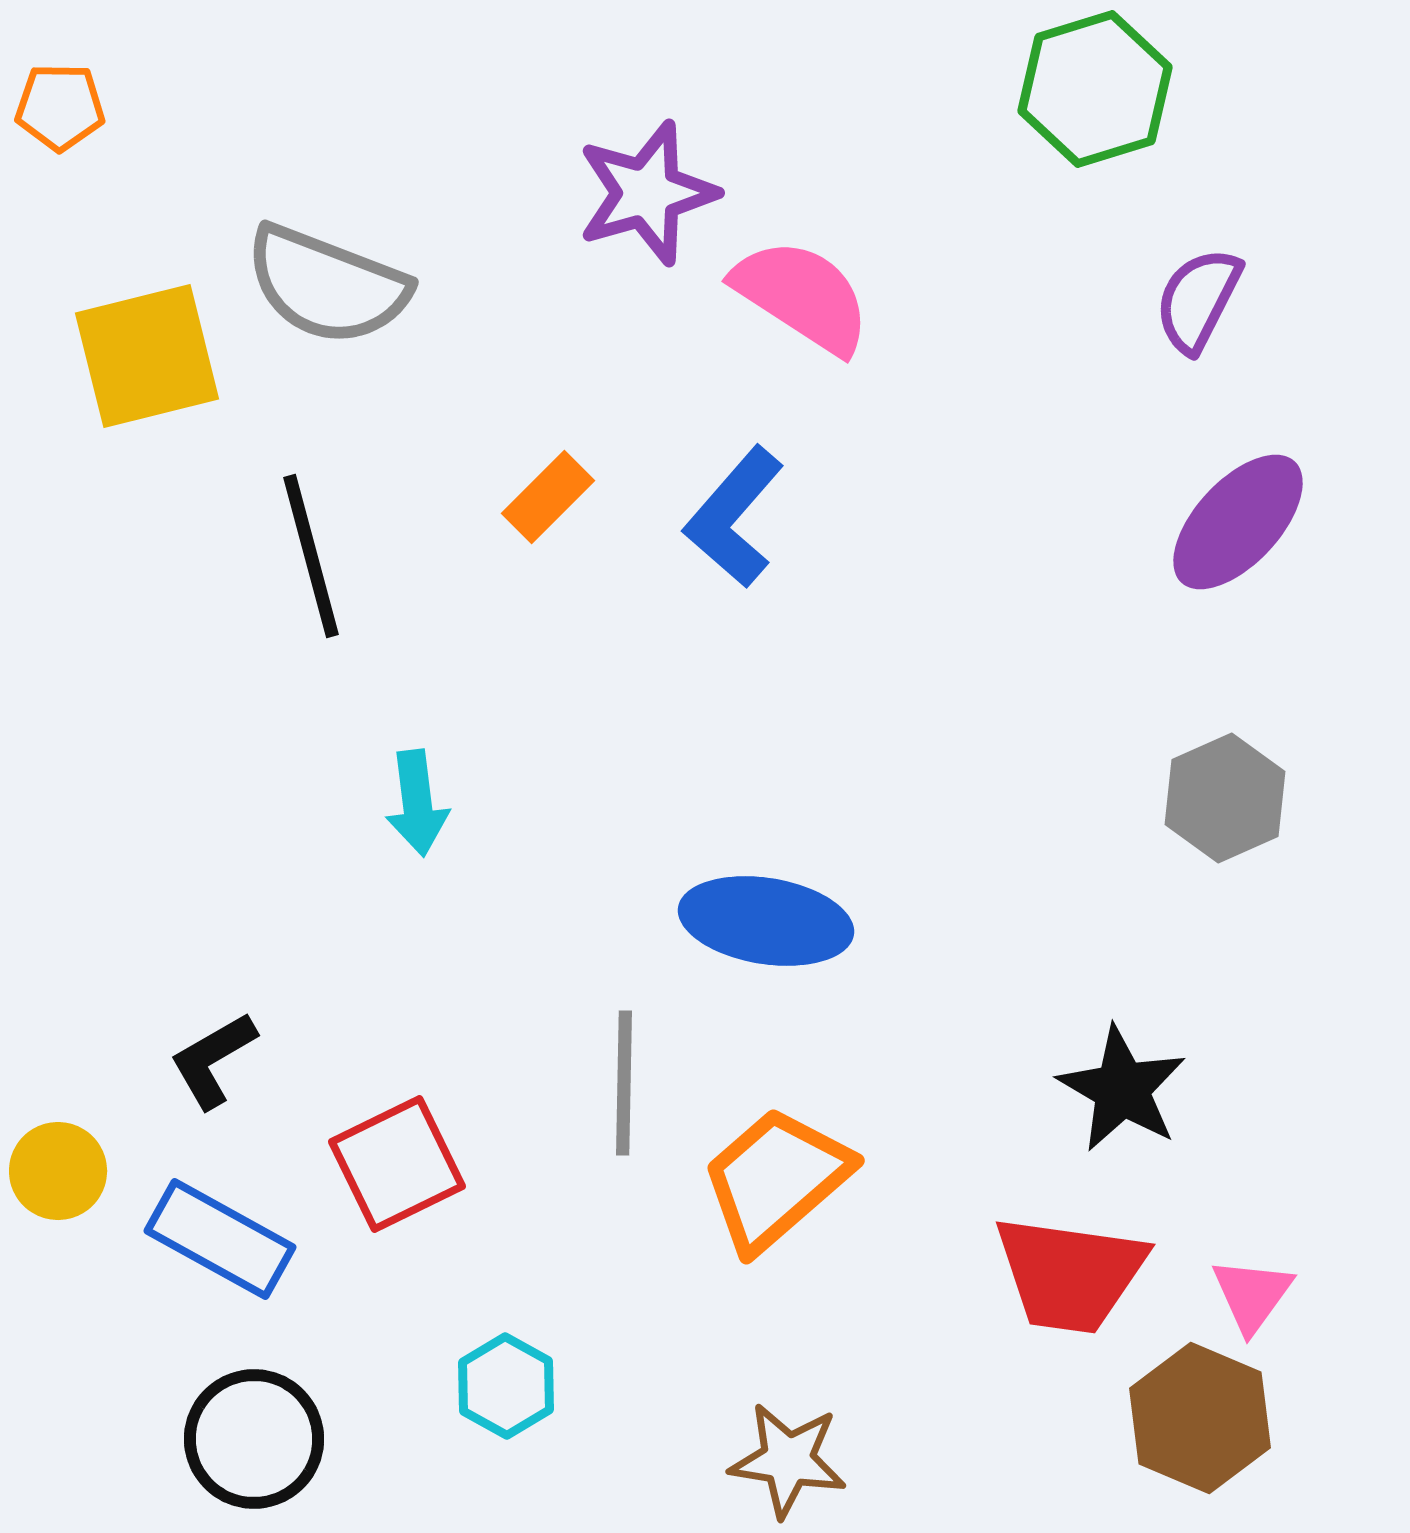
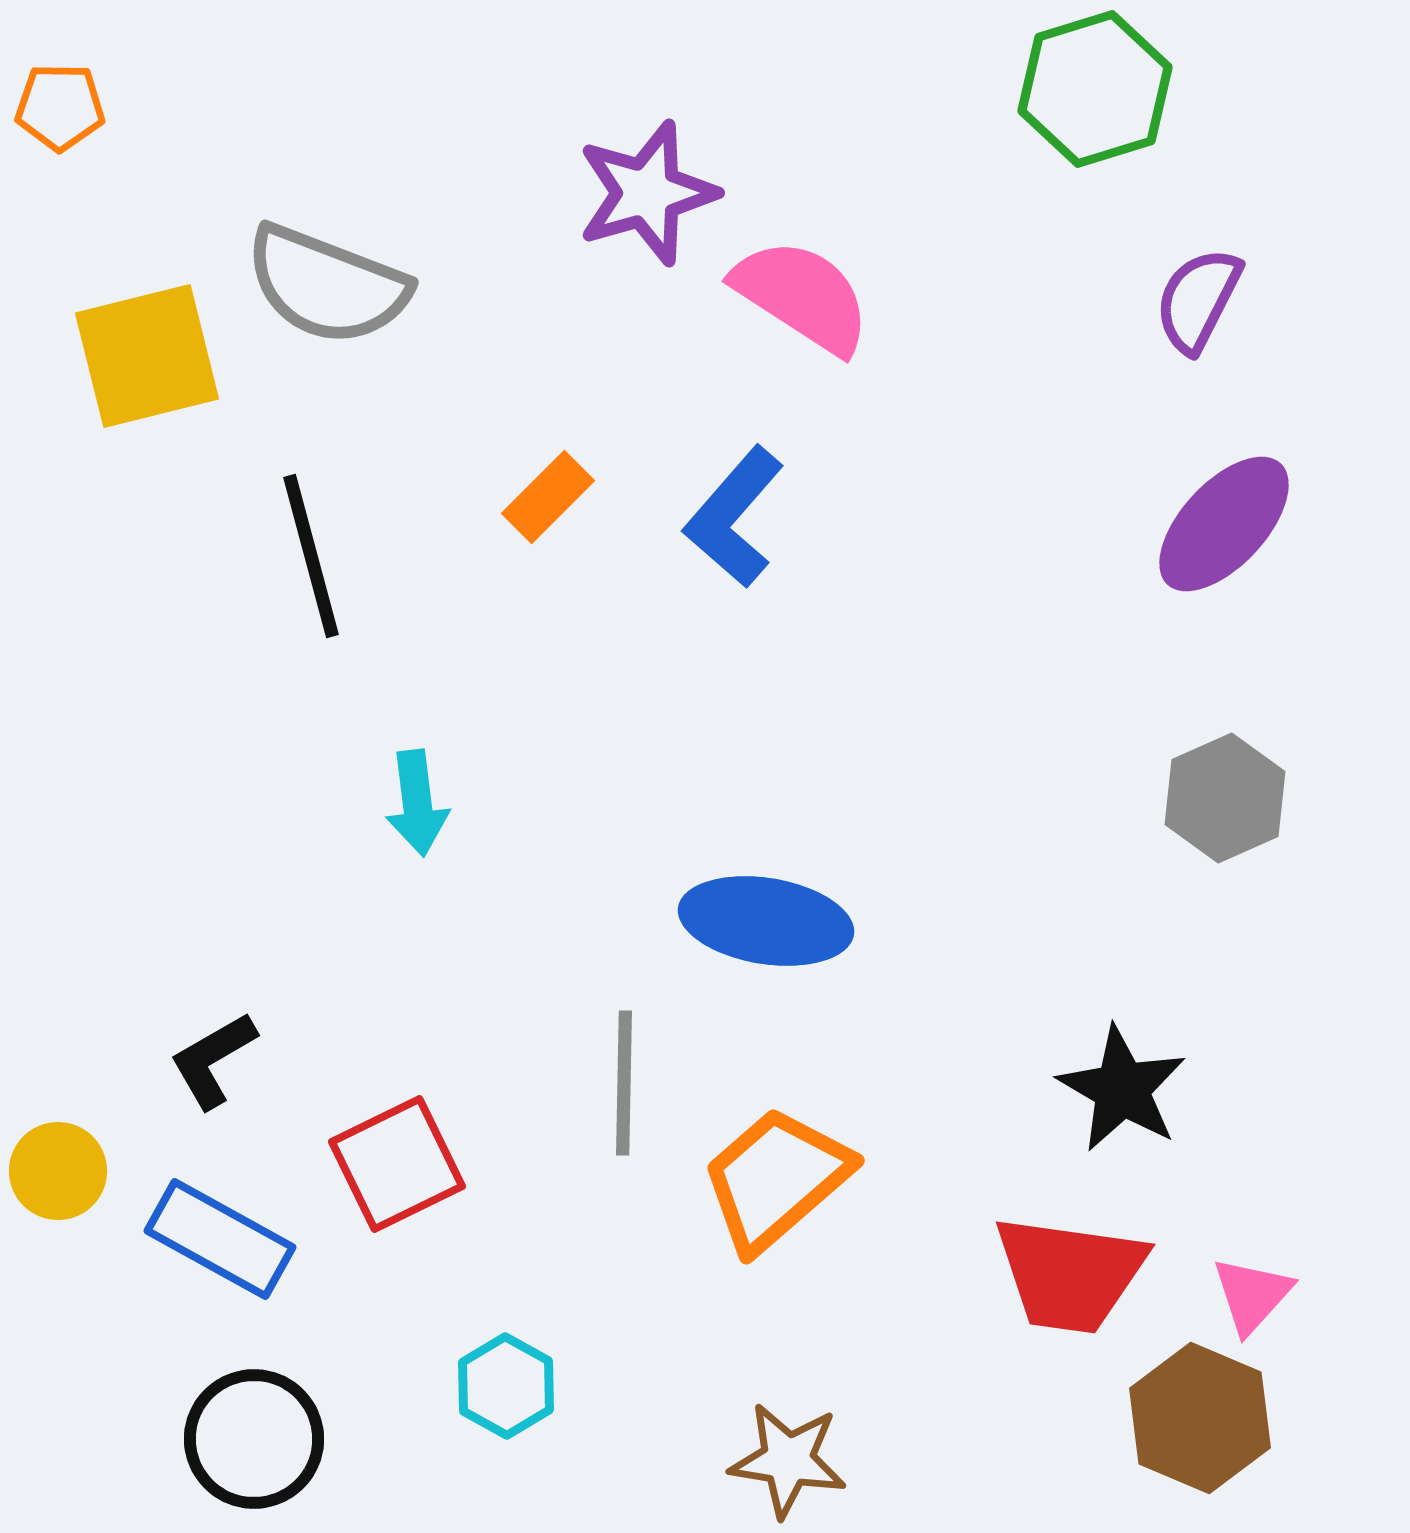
purple ellipse: moved 14 px left, 2 px down
pink triangle: rotated 6 degrees clockwise
